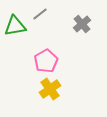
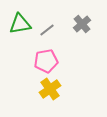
gray line: moved 7 px right, 16 px down
green triangle: moved 5 px right, 2 px up
pink pentagon: rotated 20 degrees clockwise
